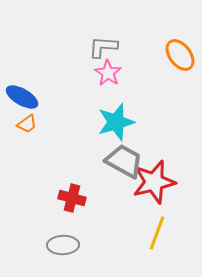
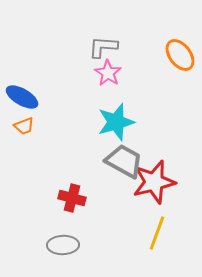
orange trapezoid: moved 3 px left, 2 px down; rotated 15 degrees clockwise
